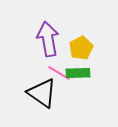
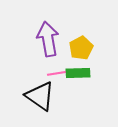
pink line: rotated 40 degrees counterclockwise
black triangle: moved 2 px left, 3 px down
